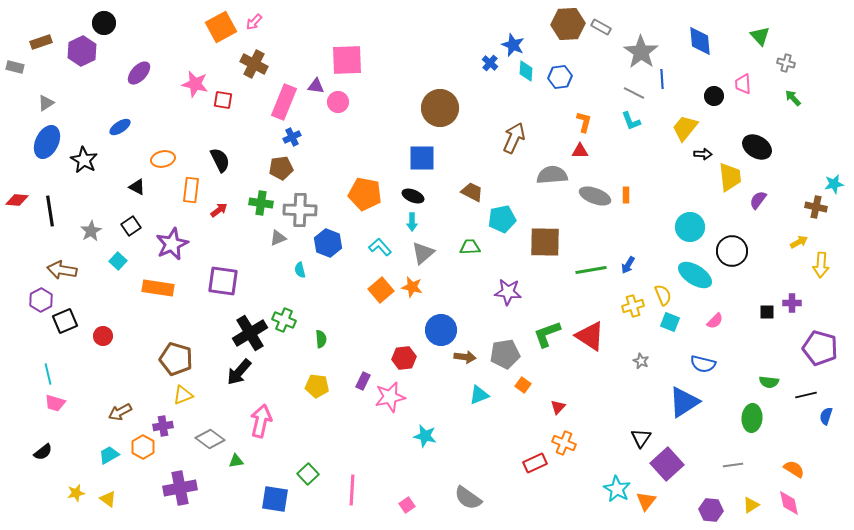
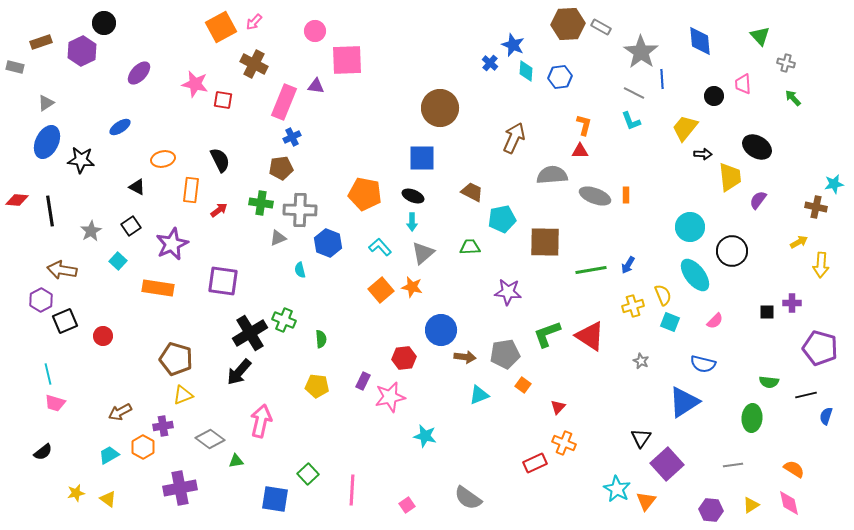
pink circle at (338, 102): moved 23 px left, 71 px up
orange L-shape at (584, 122): moved 3 px down
black star at (84, 160): moved 3 px left; rotated 24 degrees counterclockwise
cyan ellipse at (695, 275): rotated 20 degrees clockwise
